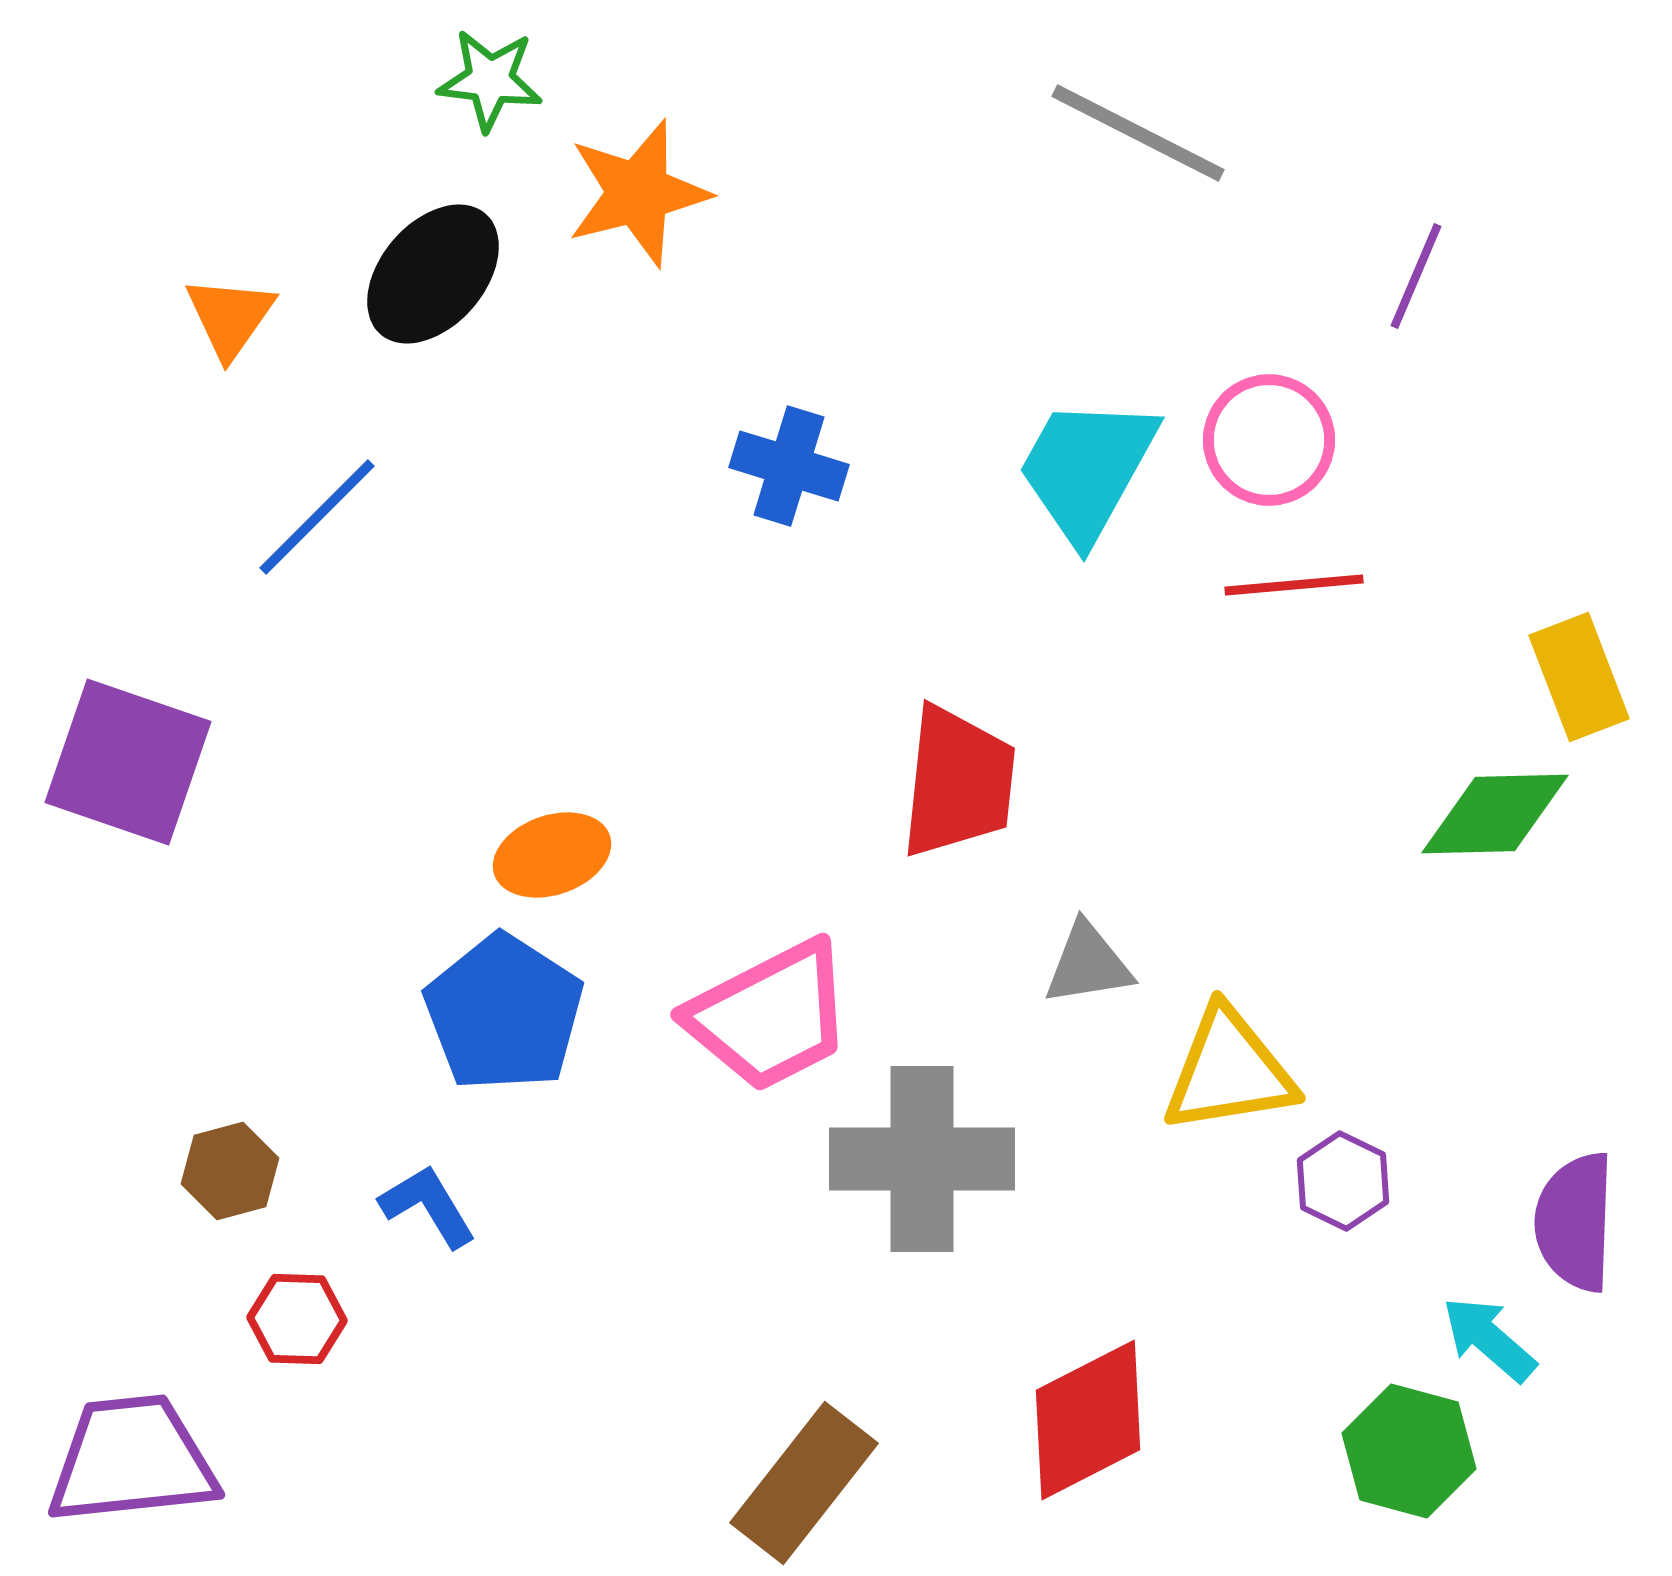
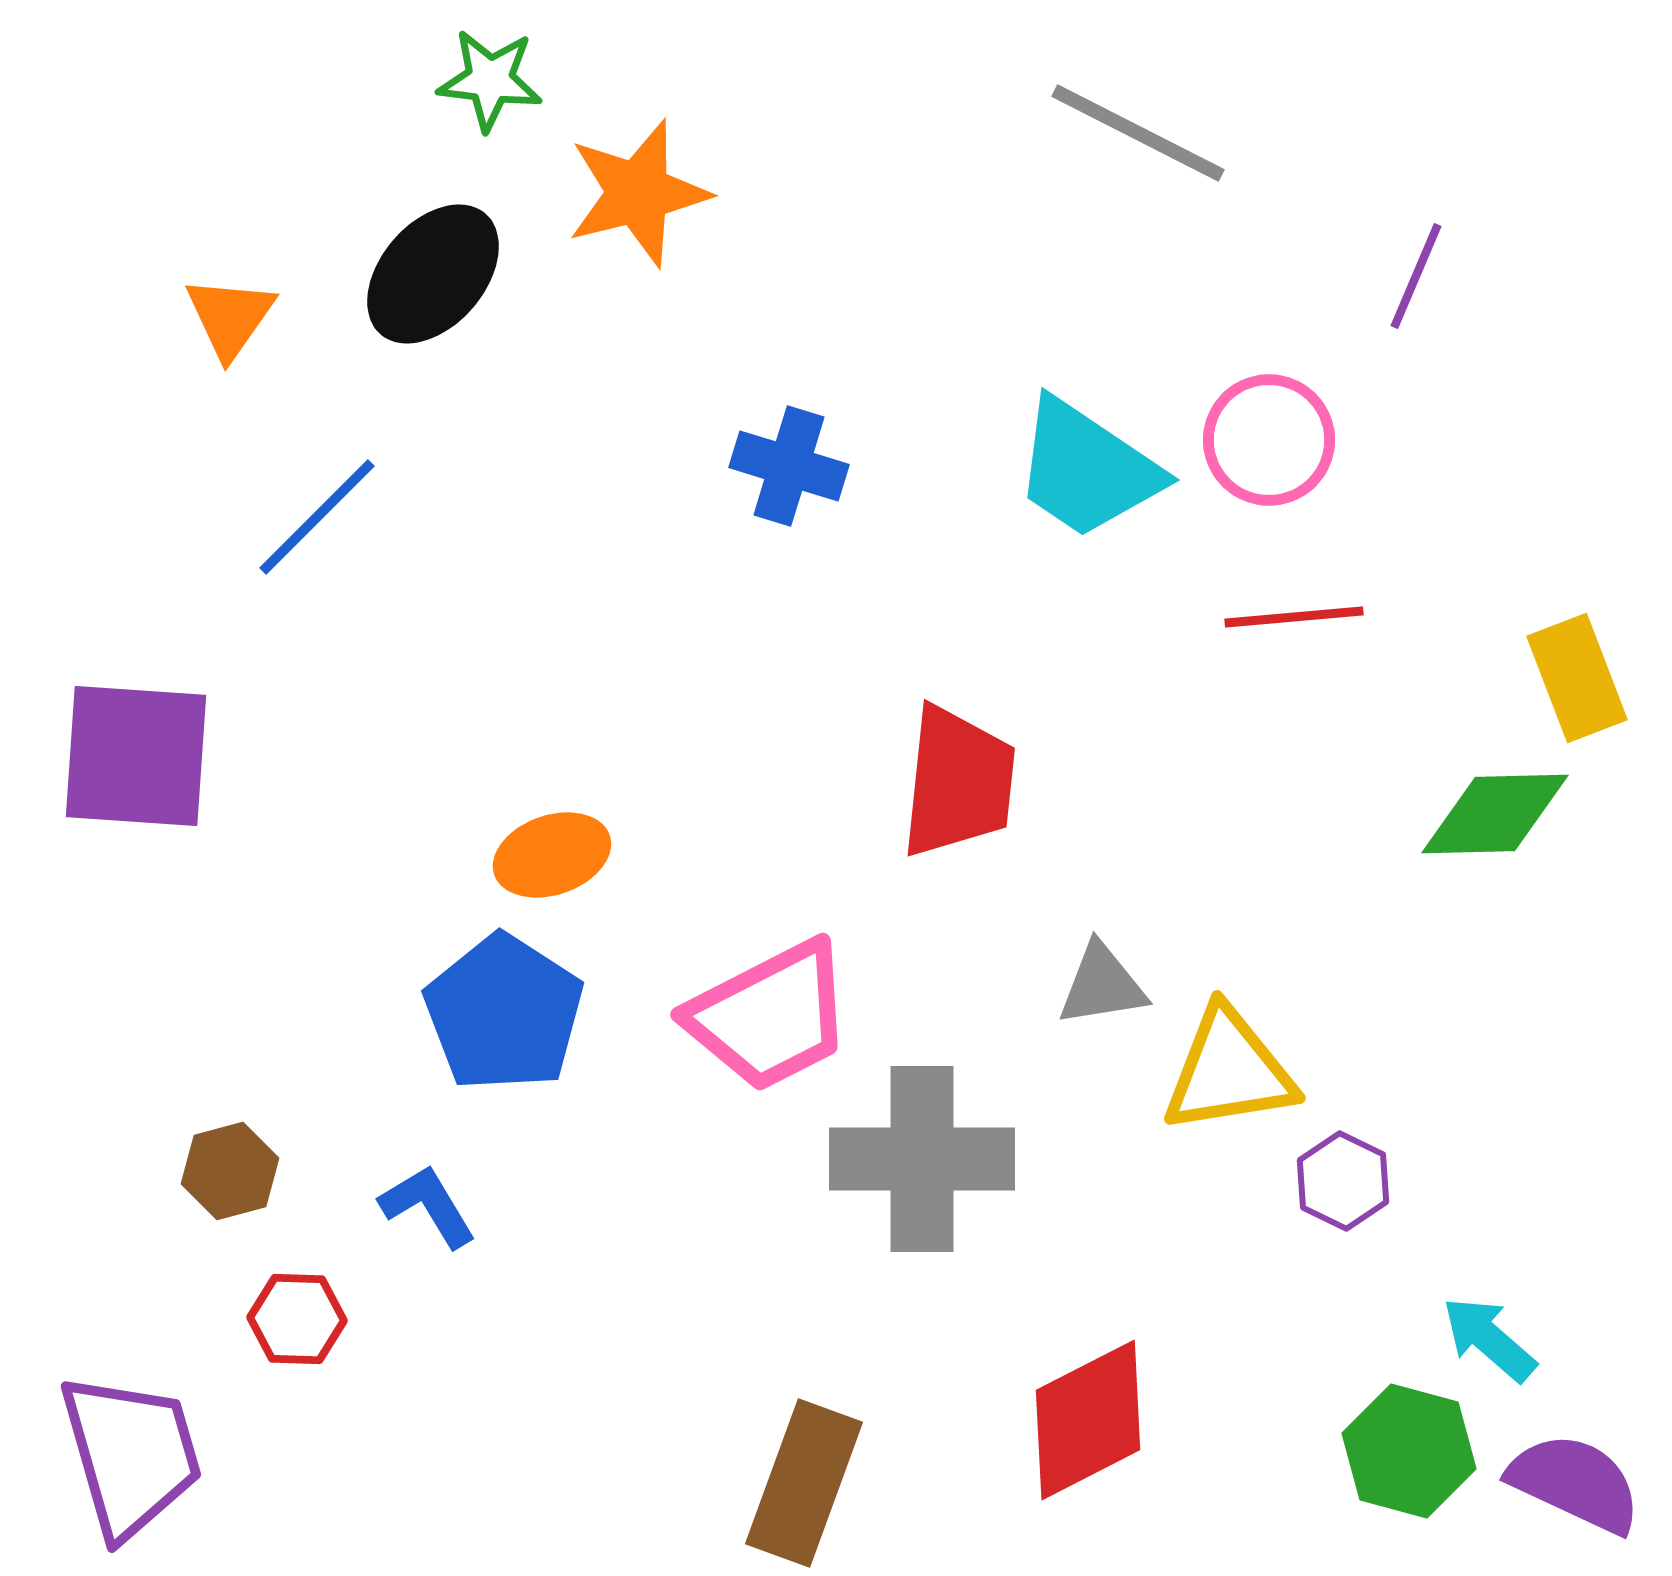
cyan trapezoid: rotated 85 degrees counterclockwise
red line: moved 32 px down
yellow rectangle: moved 2 px left, 1 px down
purple square: moved 8 px right, 6 px up; rotated 15 degrees counterclockwise
gray triangle: moved 14 px right, 21 px down
purple semicircle: moved 261 px down; rotated 113 degrees clockwise
purple trapezoid: moved 1 px left, 5 px up; rotated 80 degrees clockwise
brown rectangle: rotated 18 degrees counterclockwise
